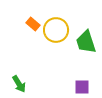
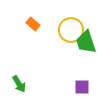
yellow circle: moved 15 px right
